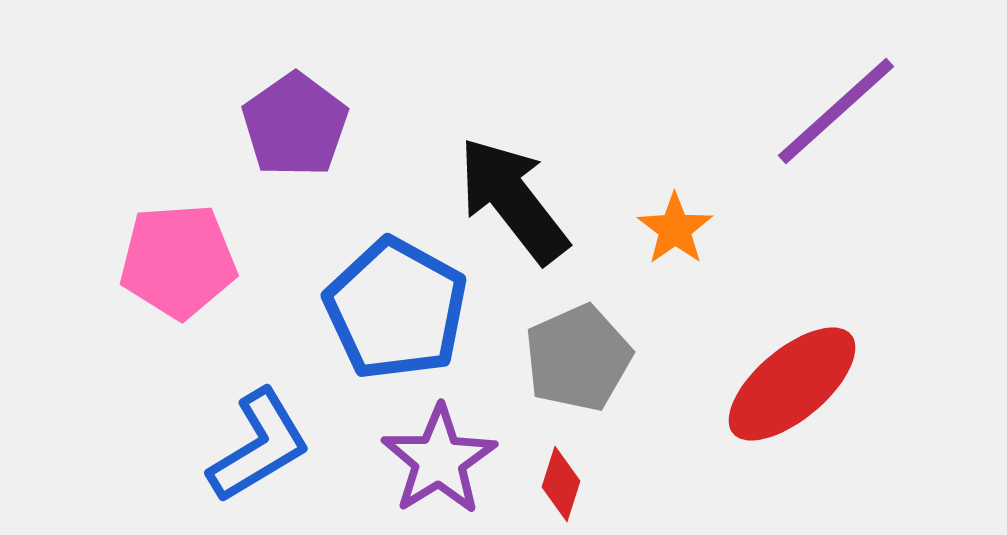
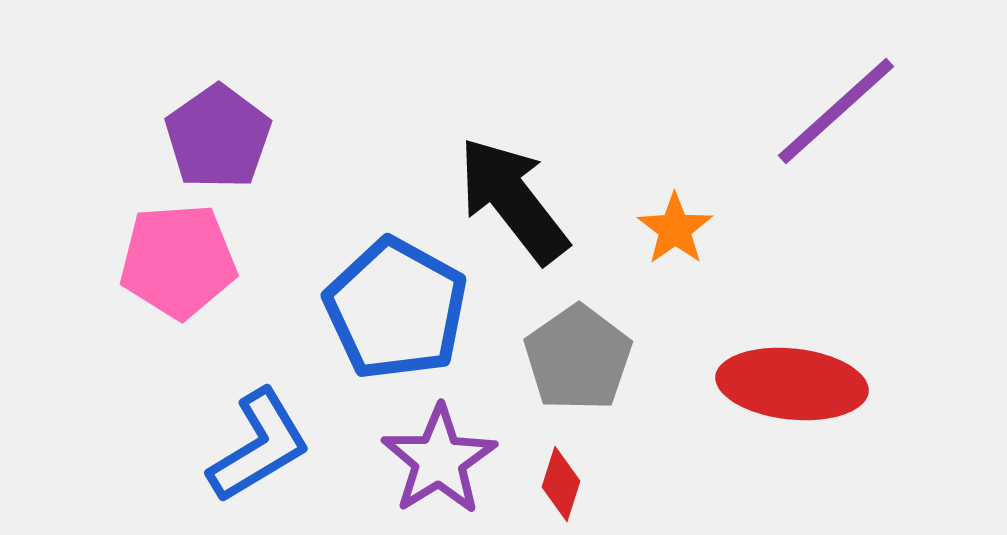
purple pentagon: moved 77 px left, 12 px down
gray pentagon: rotated 11 degrees counterclockwise
red ellipse: rotated 46 degrees clockwise
